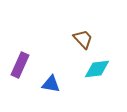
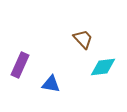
cyan diamond: moved 6 px right, 2 px up
